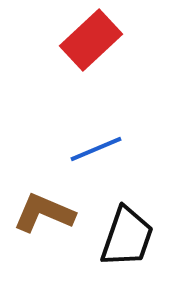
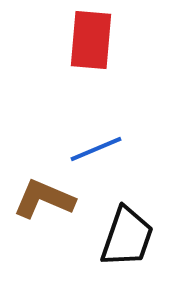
red rectangle: rotated 42 degrees counterclockwise
brown L-shape: moved 14 px up
